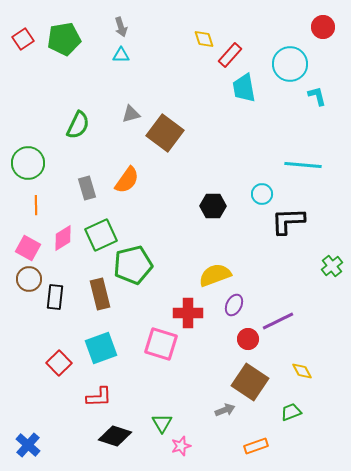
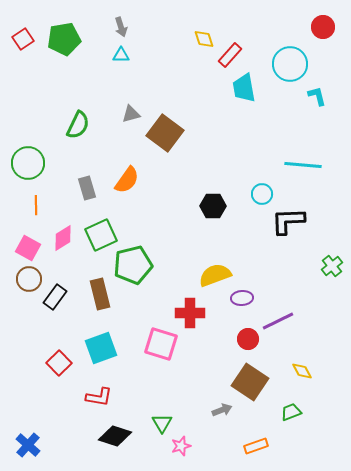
black rectangle at (55, 297): rotated 30 degrees clockwise
purple ellipse at (234, 305): moved 8 px right, 7 px up; rotated 60 degrees clockwise
red cross at (188, 313): moved 2 px right
red L-shape at (99, 397): rotated 12 degrees clockwise
gray arrow at (225, 410): moved 3 px left
